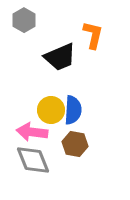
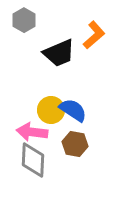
orange L-shape: moved 1 px right; rotated 36 degrees clockwise
black trapezoid: moved 1 px left, 4 px up
blue semicircle: rotated 60 degrees counterclockwise
gray diamond: rotated 24 degrees clockwise
